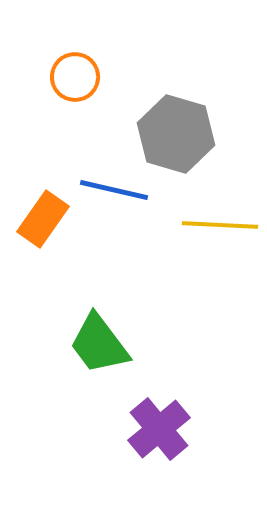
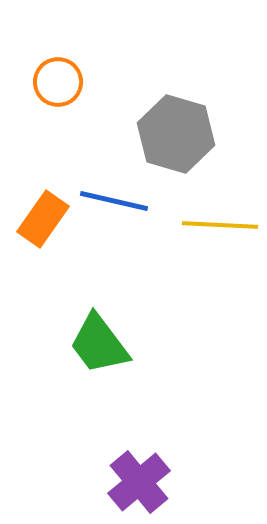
orange circle: moved 17 px left, 5 px down
blue line: moved 11 px down
purple cross: moved 20 px left, 53 px down
